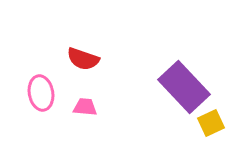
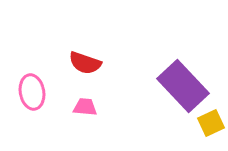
red semicircle: moved 2 px right, 4 px down
purple rectangle: moved 1 px left, 1 px up
pink ellipse: moved 9 px left, 1 px up
